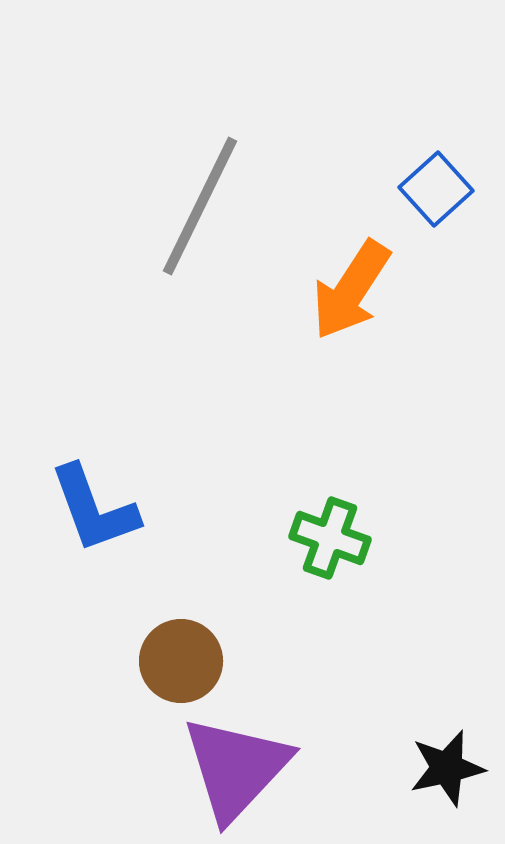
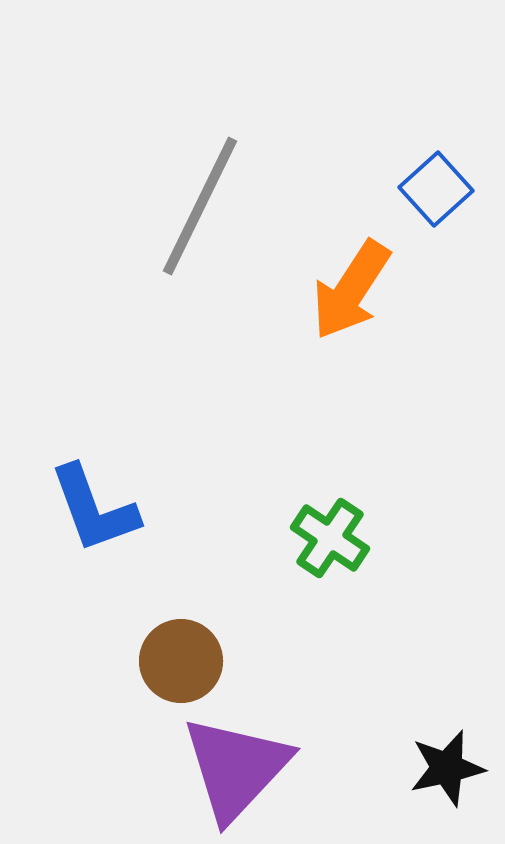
green cross: rotated 14 degrees clockwise
